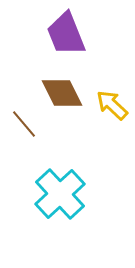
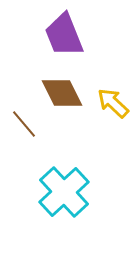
purple trapezoid: moved 2 px left, 1 px down
yellow arrow: moved 1 px right, 2 px up
cyan cross: moved 4 px right, 2 px up
